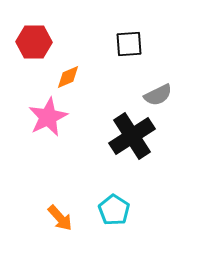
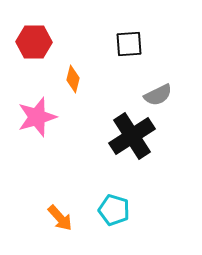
orange diamond: moved 5 px right, 2 px down; rotated 52 degrees counterclockwise
pink star: moved 11 px left; rotated 9 degrees clockwise
cyan pentagon: rotated 16 degrees counterclockwise
